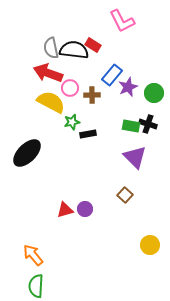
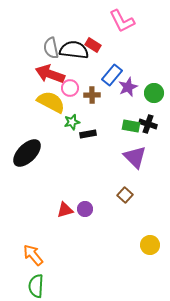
red arrow: moved 2 px right, 1 px down
